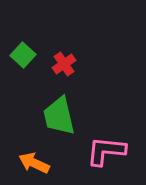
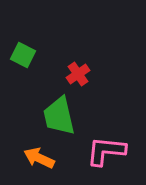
green square: rotated 15 degrees counterclockwise
red cross: moved 14 px right, 10 px down
orange arrow: moved 5 px right, 5 px up
